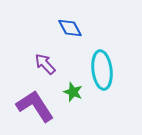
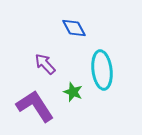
blue diamond: moved 4 px right
